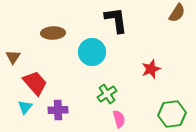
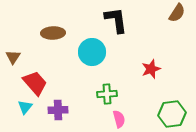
green cross: rotated 30 degrees clockwise
